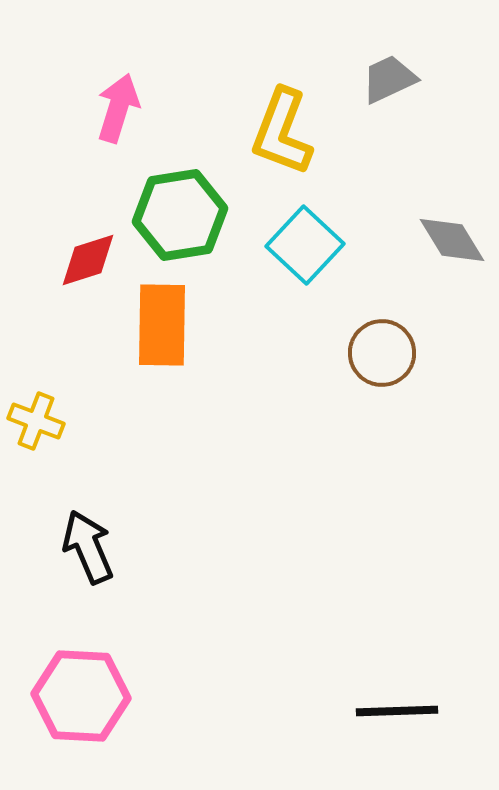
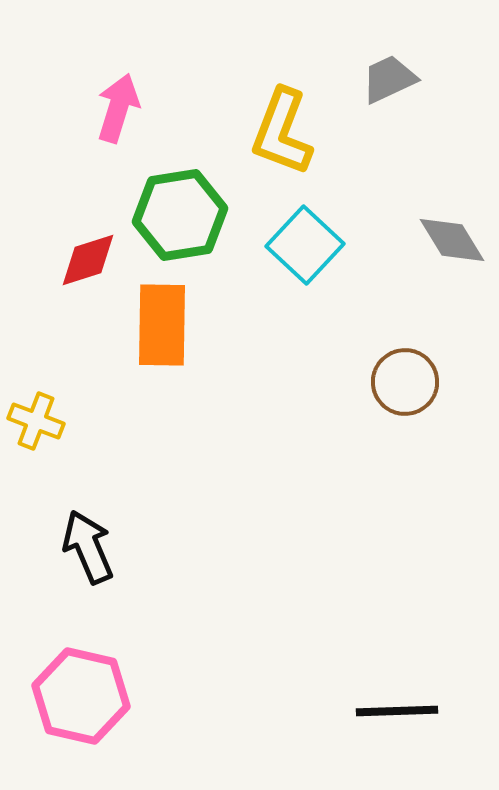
brown circle: moved 23 px right, 29 px down
pink hexagon: rotated 10 degrees clockwise
